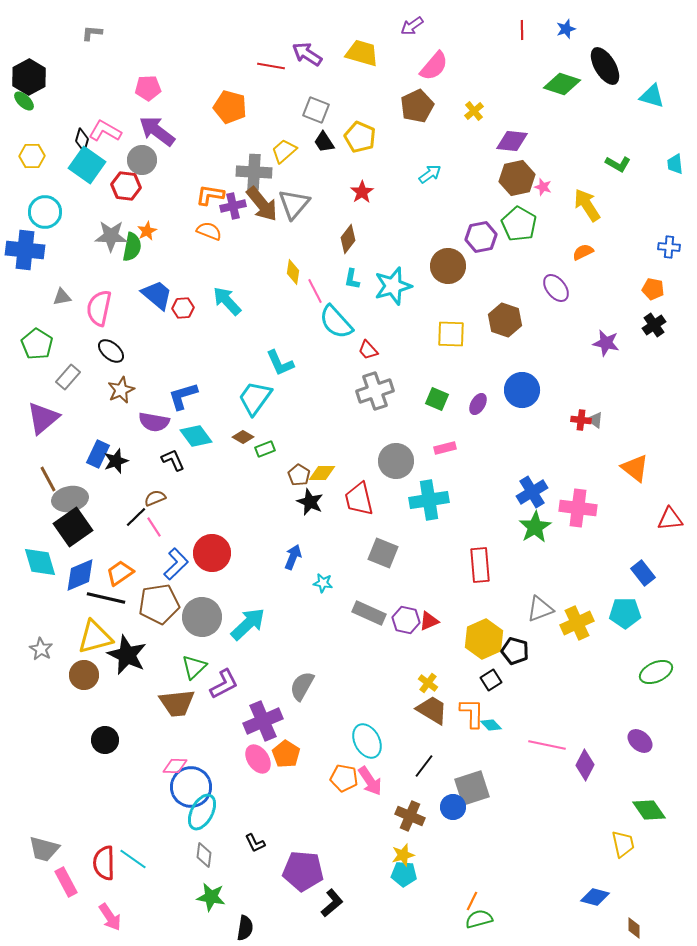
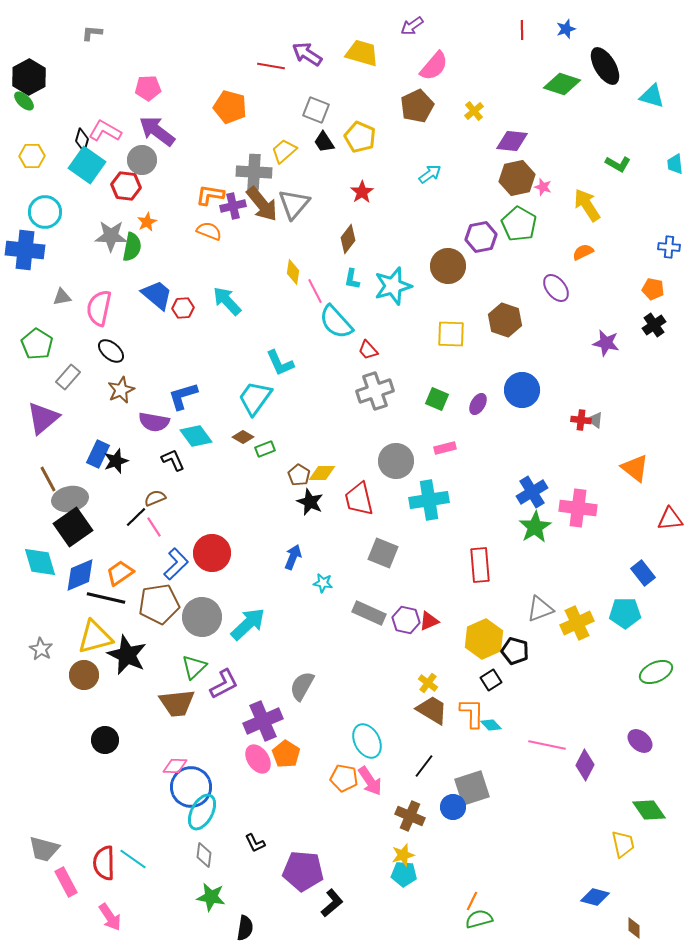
orange star at (147, 231): moved 9 px up
